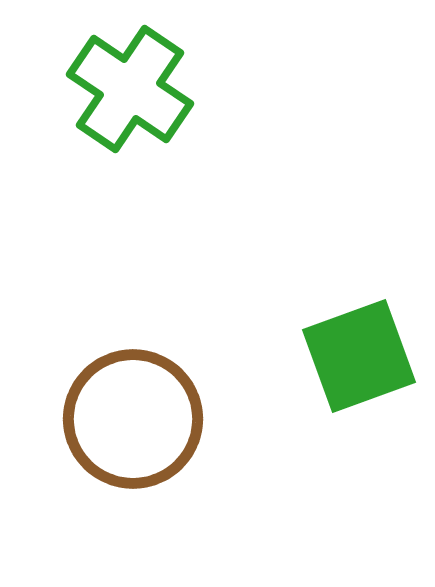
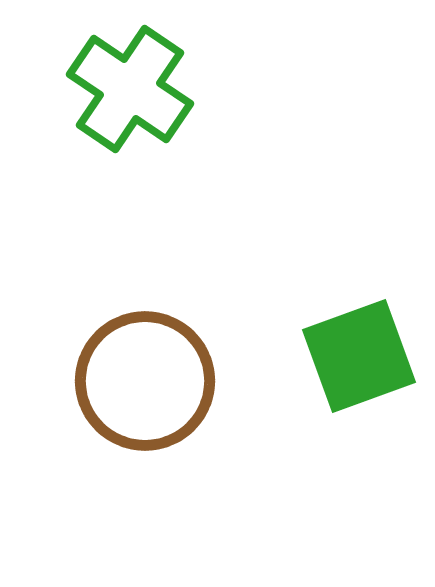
brown circle: moved 12 px right, 38 px up
